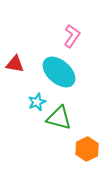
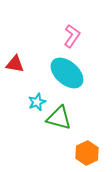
cyan ellipse: moved 8 px right, 1 px down
orange hexagon: moved 4 px down
